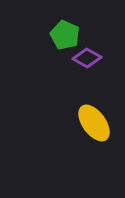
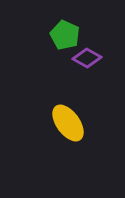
yellow ellipse: moved 26 px left
